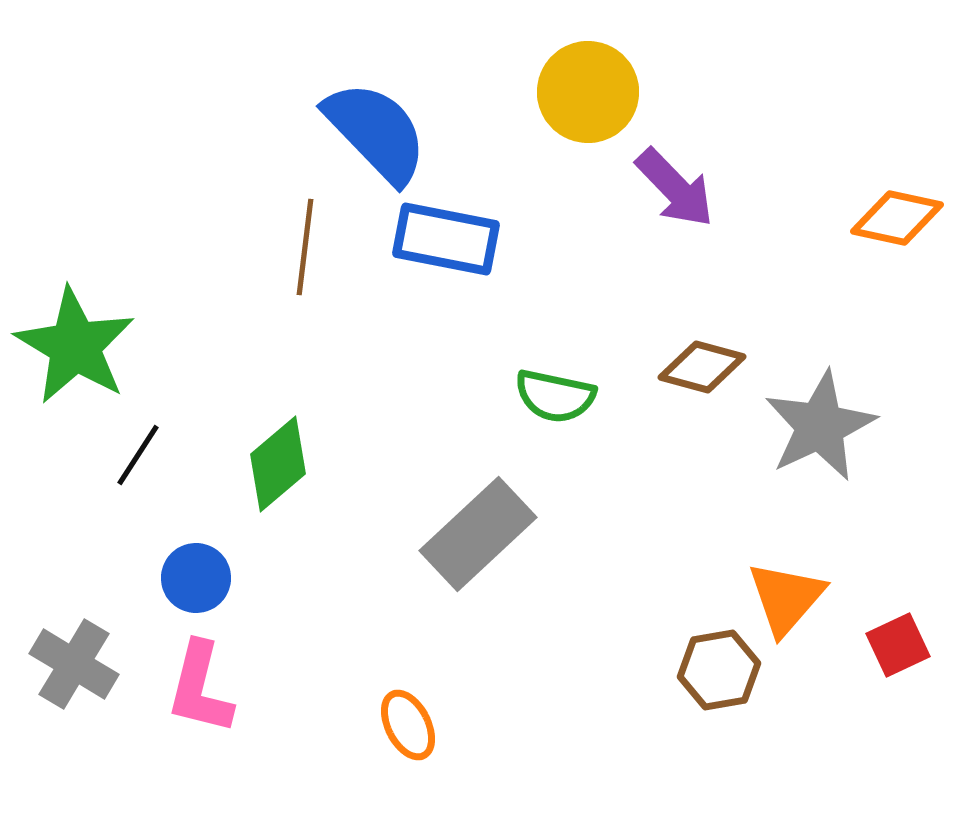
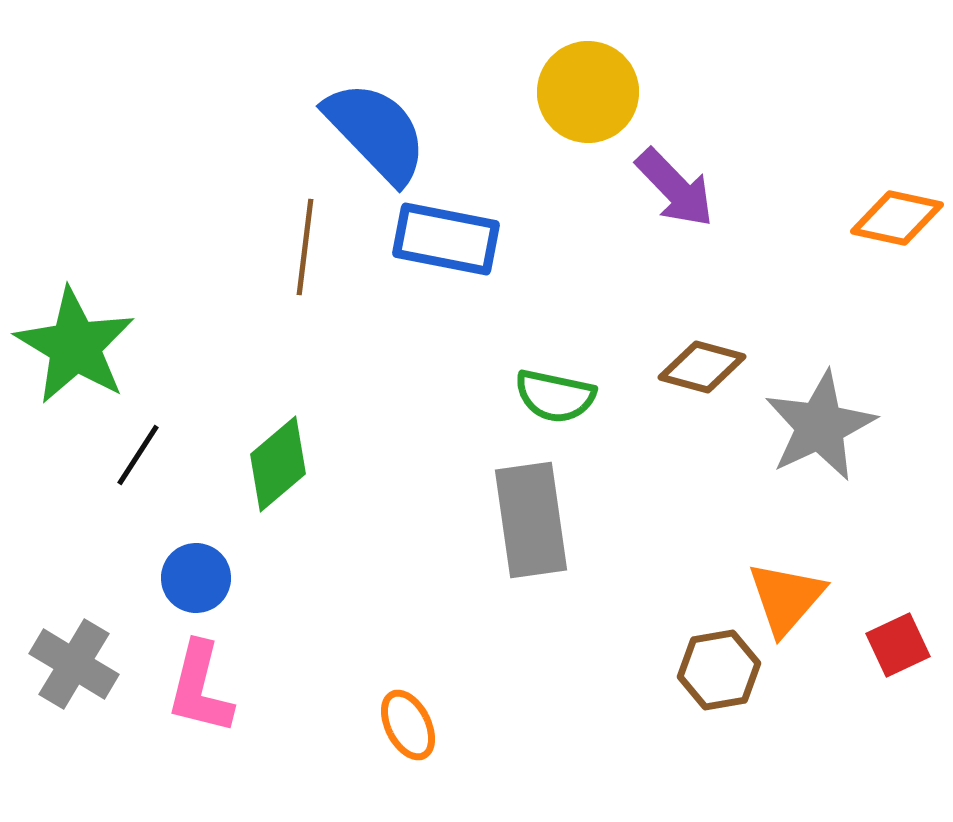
gray rectangle: moved 53 px right, 14 px up; rotated 55 degrees counterclockwise
